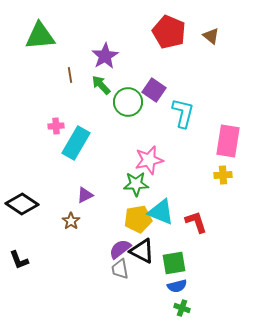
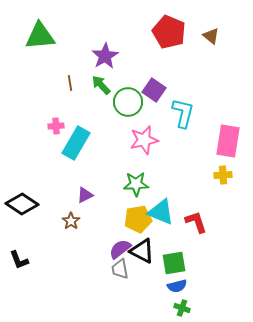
brown line: moved 8 px down
pink star: moved 5 px left, 20 px up
